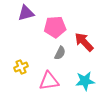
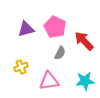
purple triangle: moved 16 px down
pink pentagon: rotated 30 degrees clockwise
red arrow: moved 1 px up
